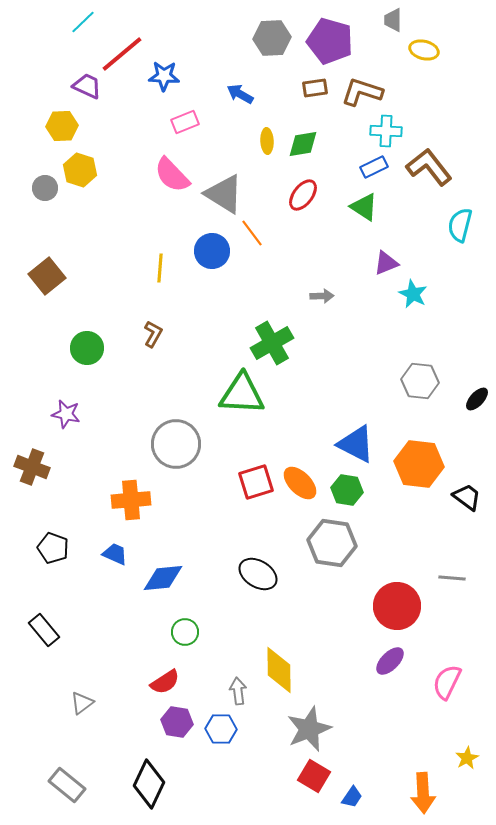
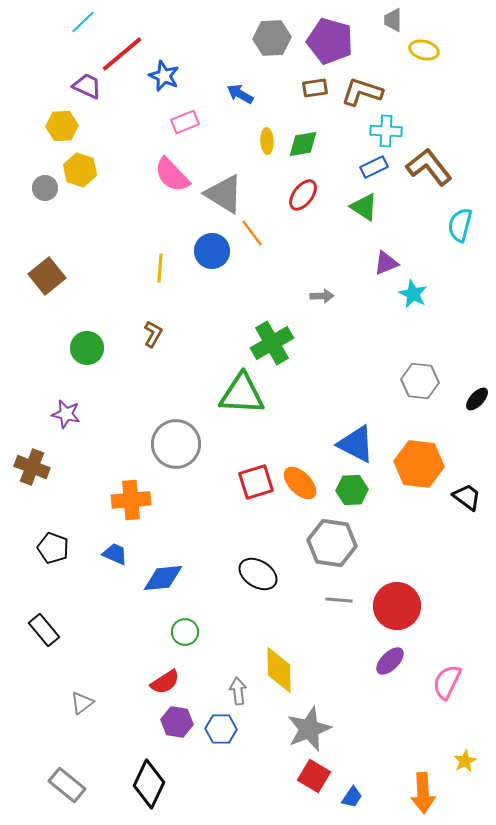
blue star at (164, 76): rotated 20 degrees clockwise
green hexagon at (347, 490): moved 5 px right; rotated 12 degrees counterclockwise
gray line at (452, 578): moved 113 px left, 22 px down
yellow star at (467, 758): moved 2 px left, 3 px down
